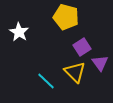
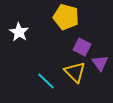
purple square: rotated 30 degrees counterclockwise
